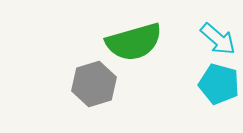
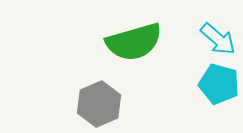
gray hexagon: moved 5 px right, 20 px down; rotated 6 degrees counterclockwise
